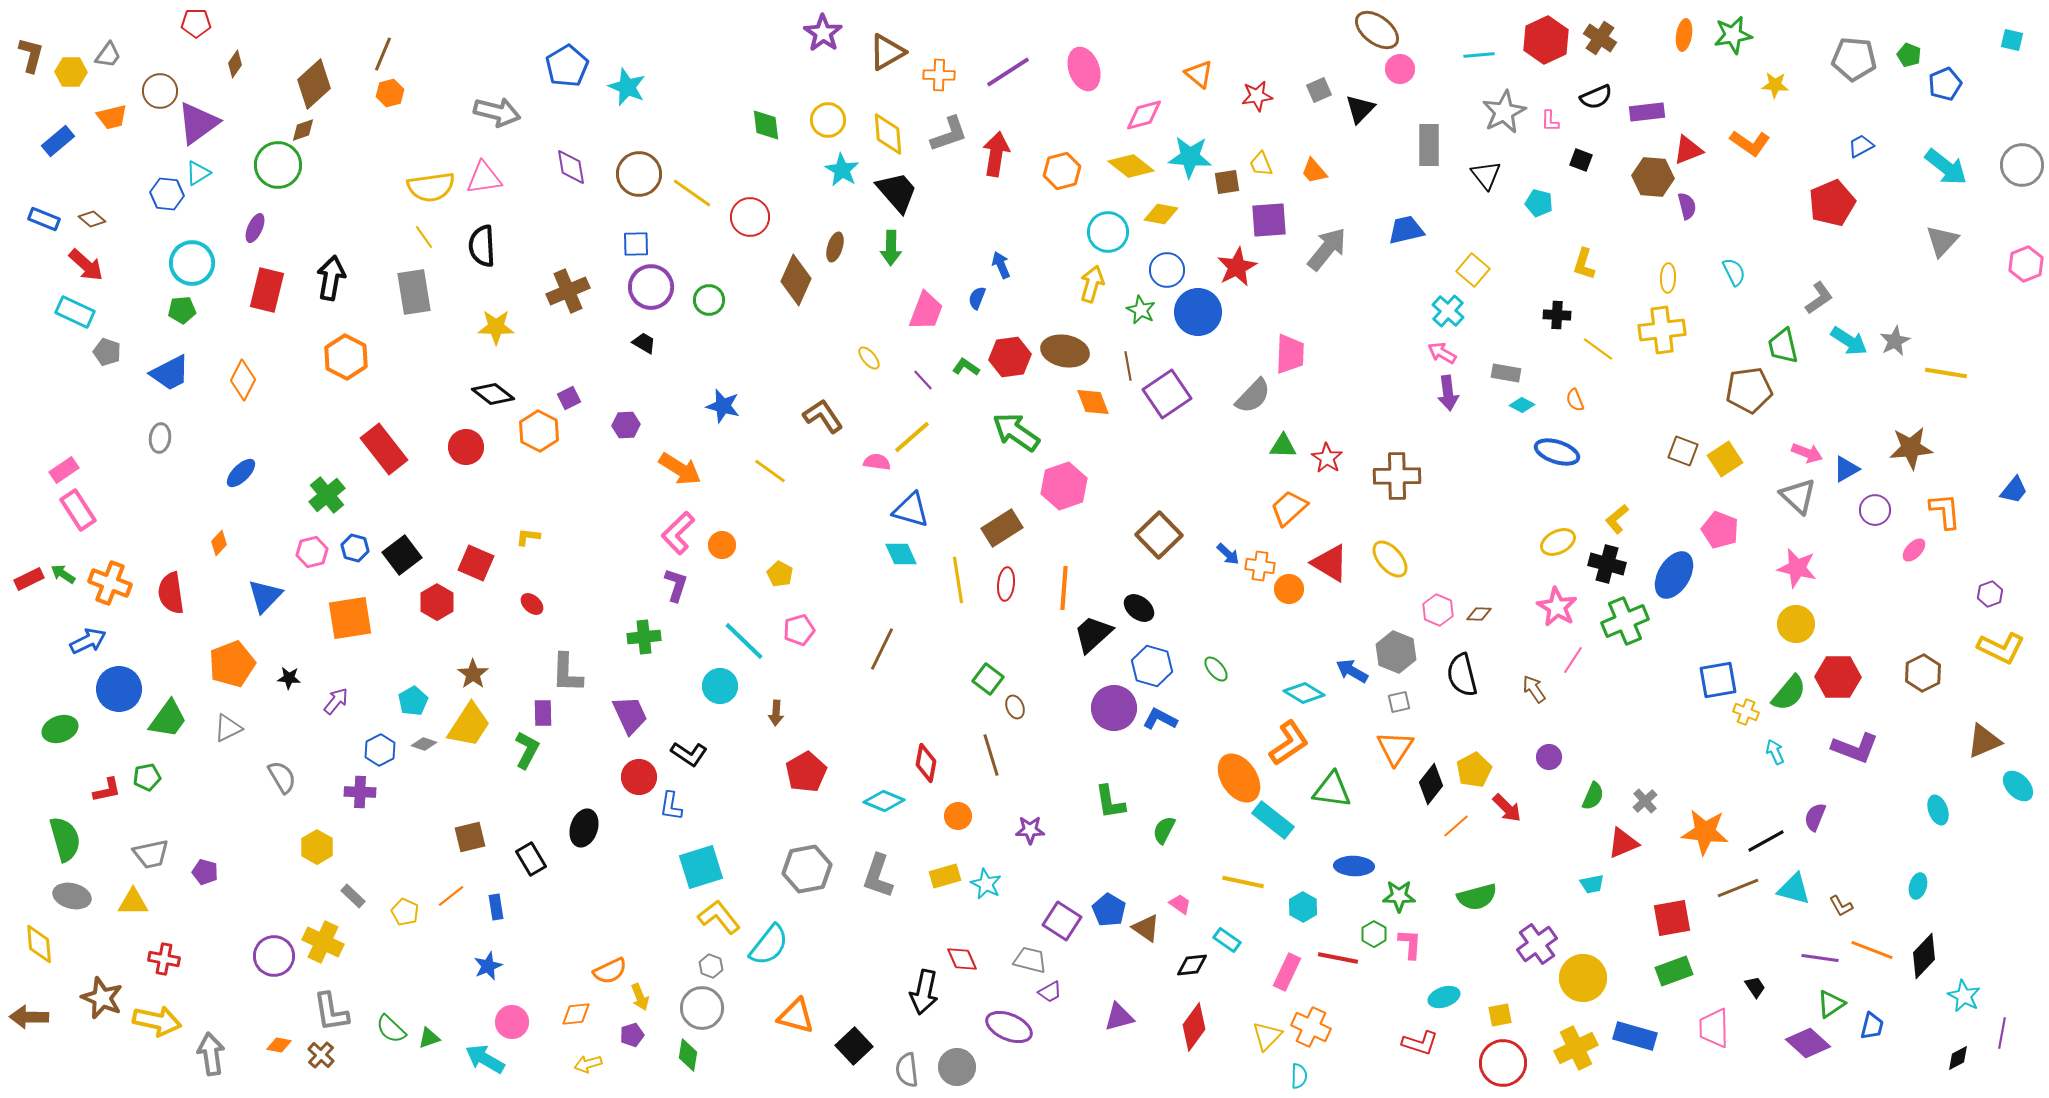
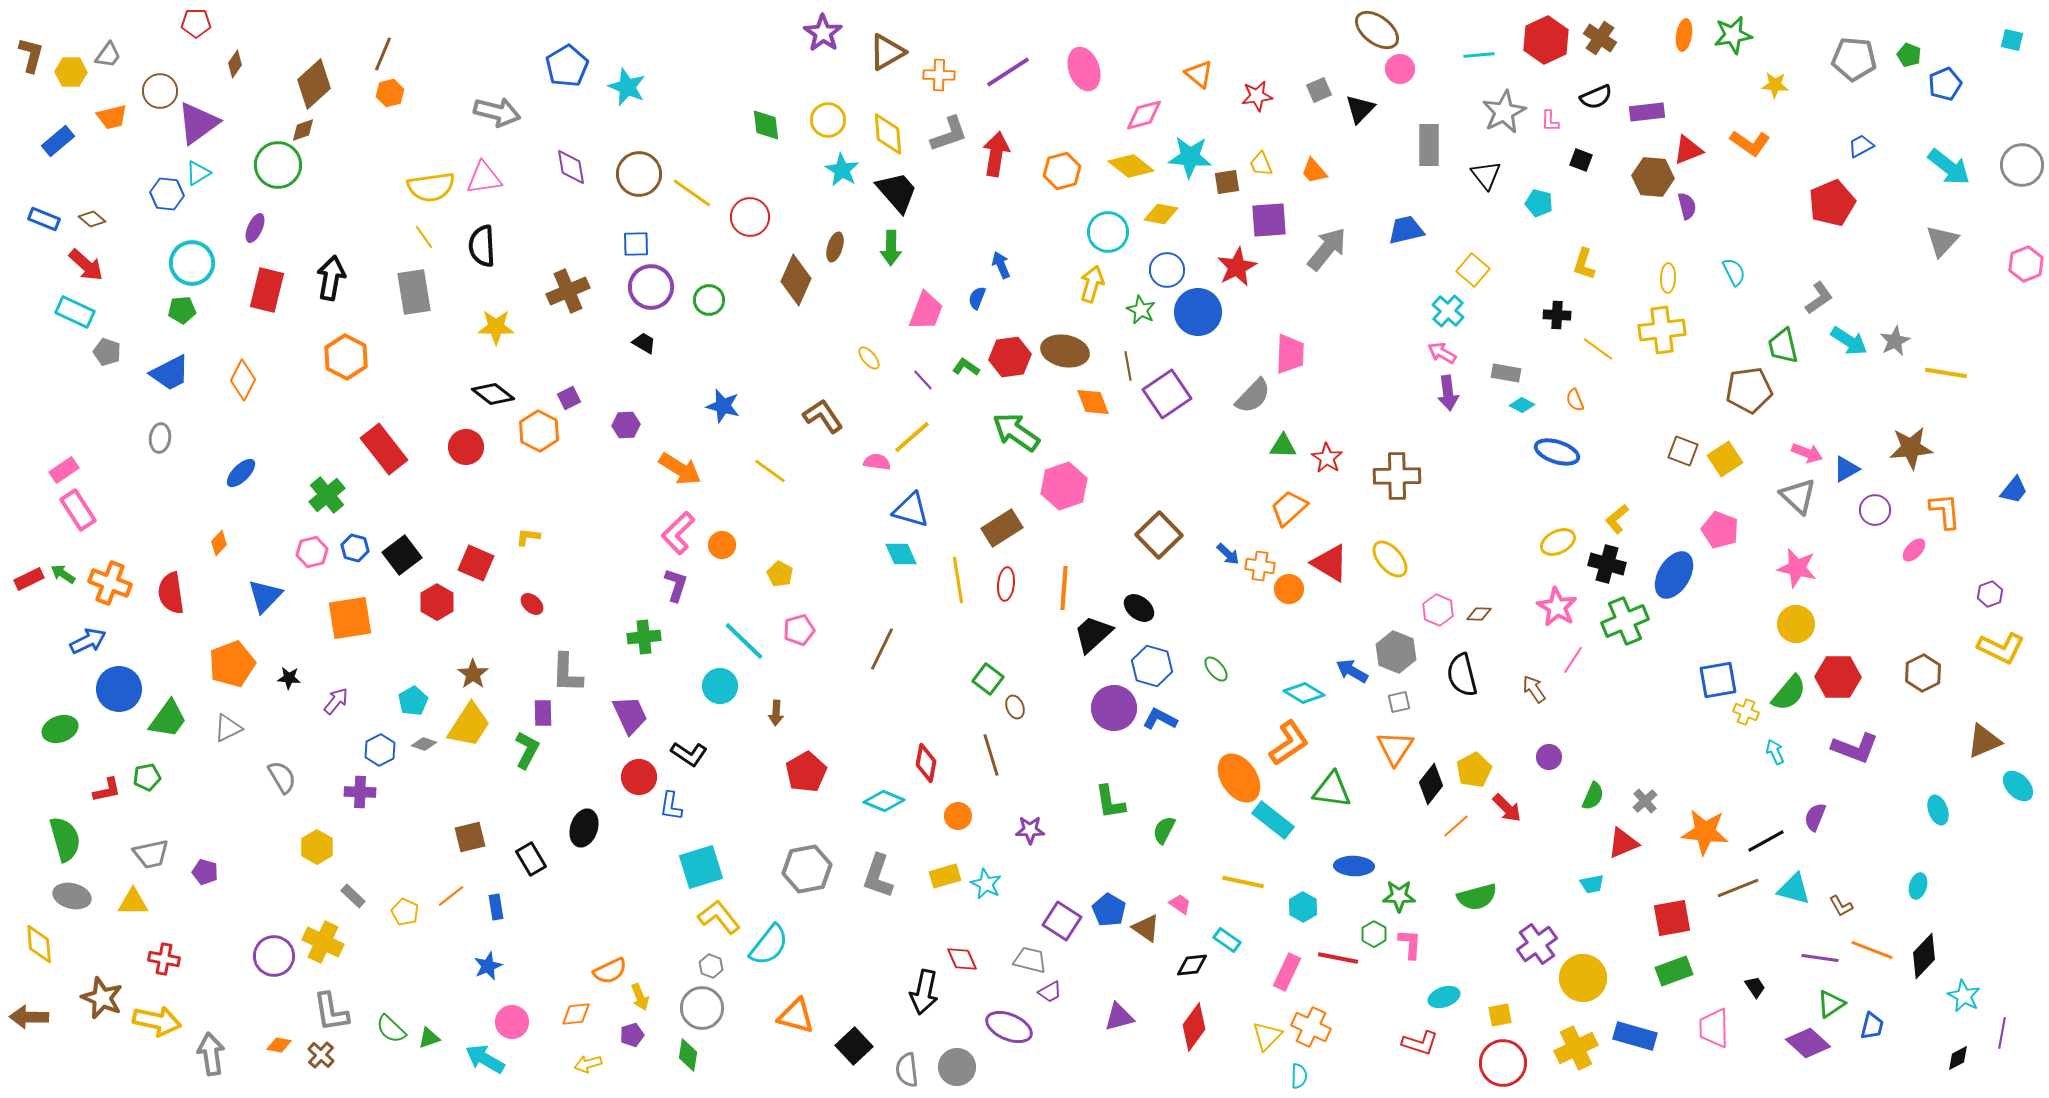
cyan arrow at (1946, 167): moved 3 px right
